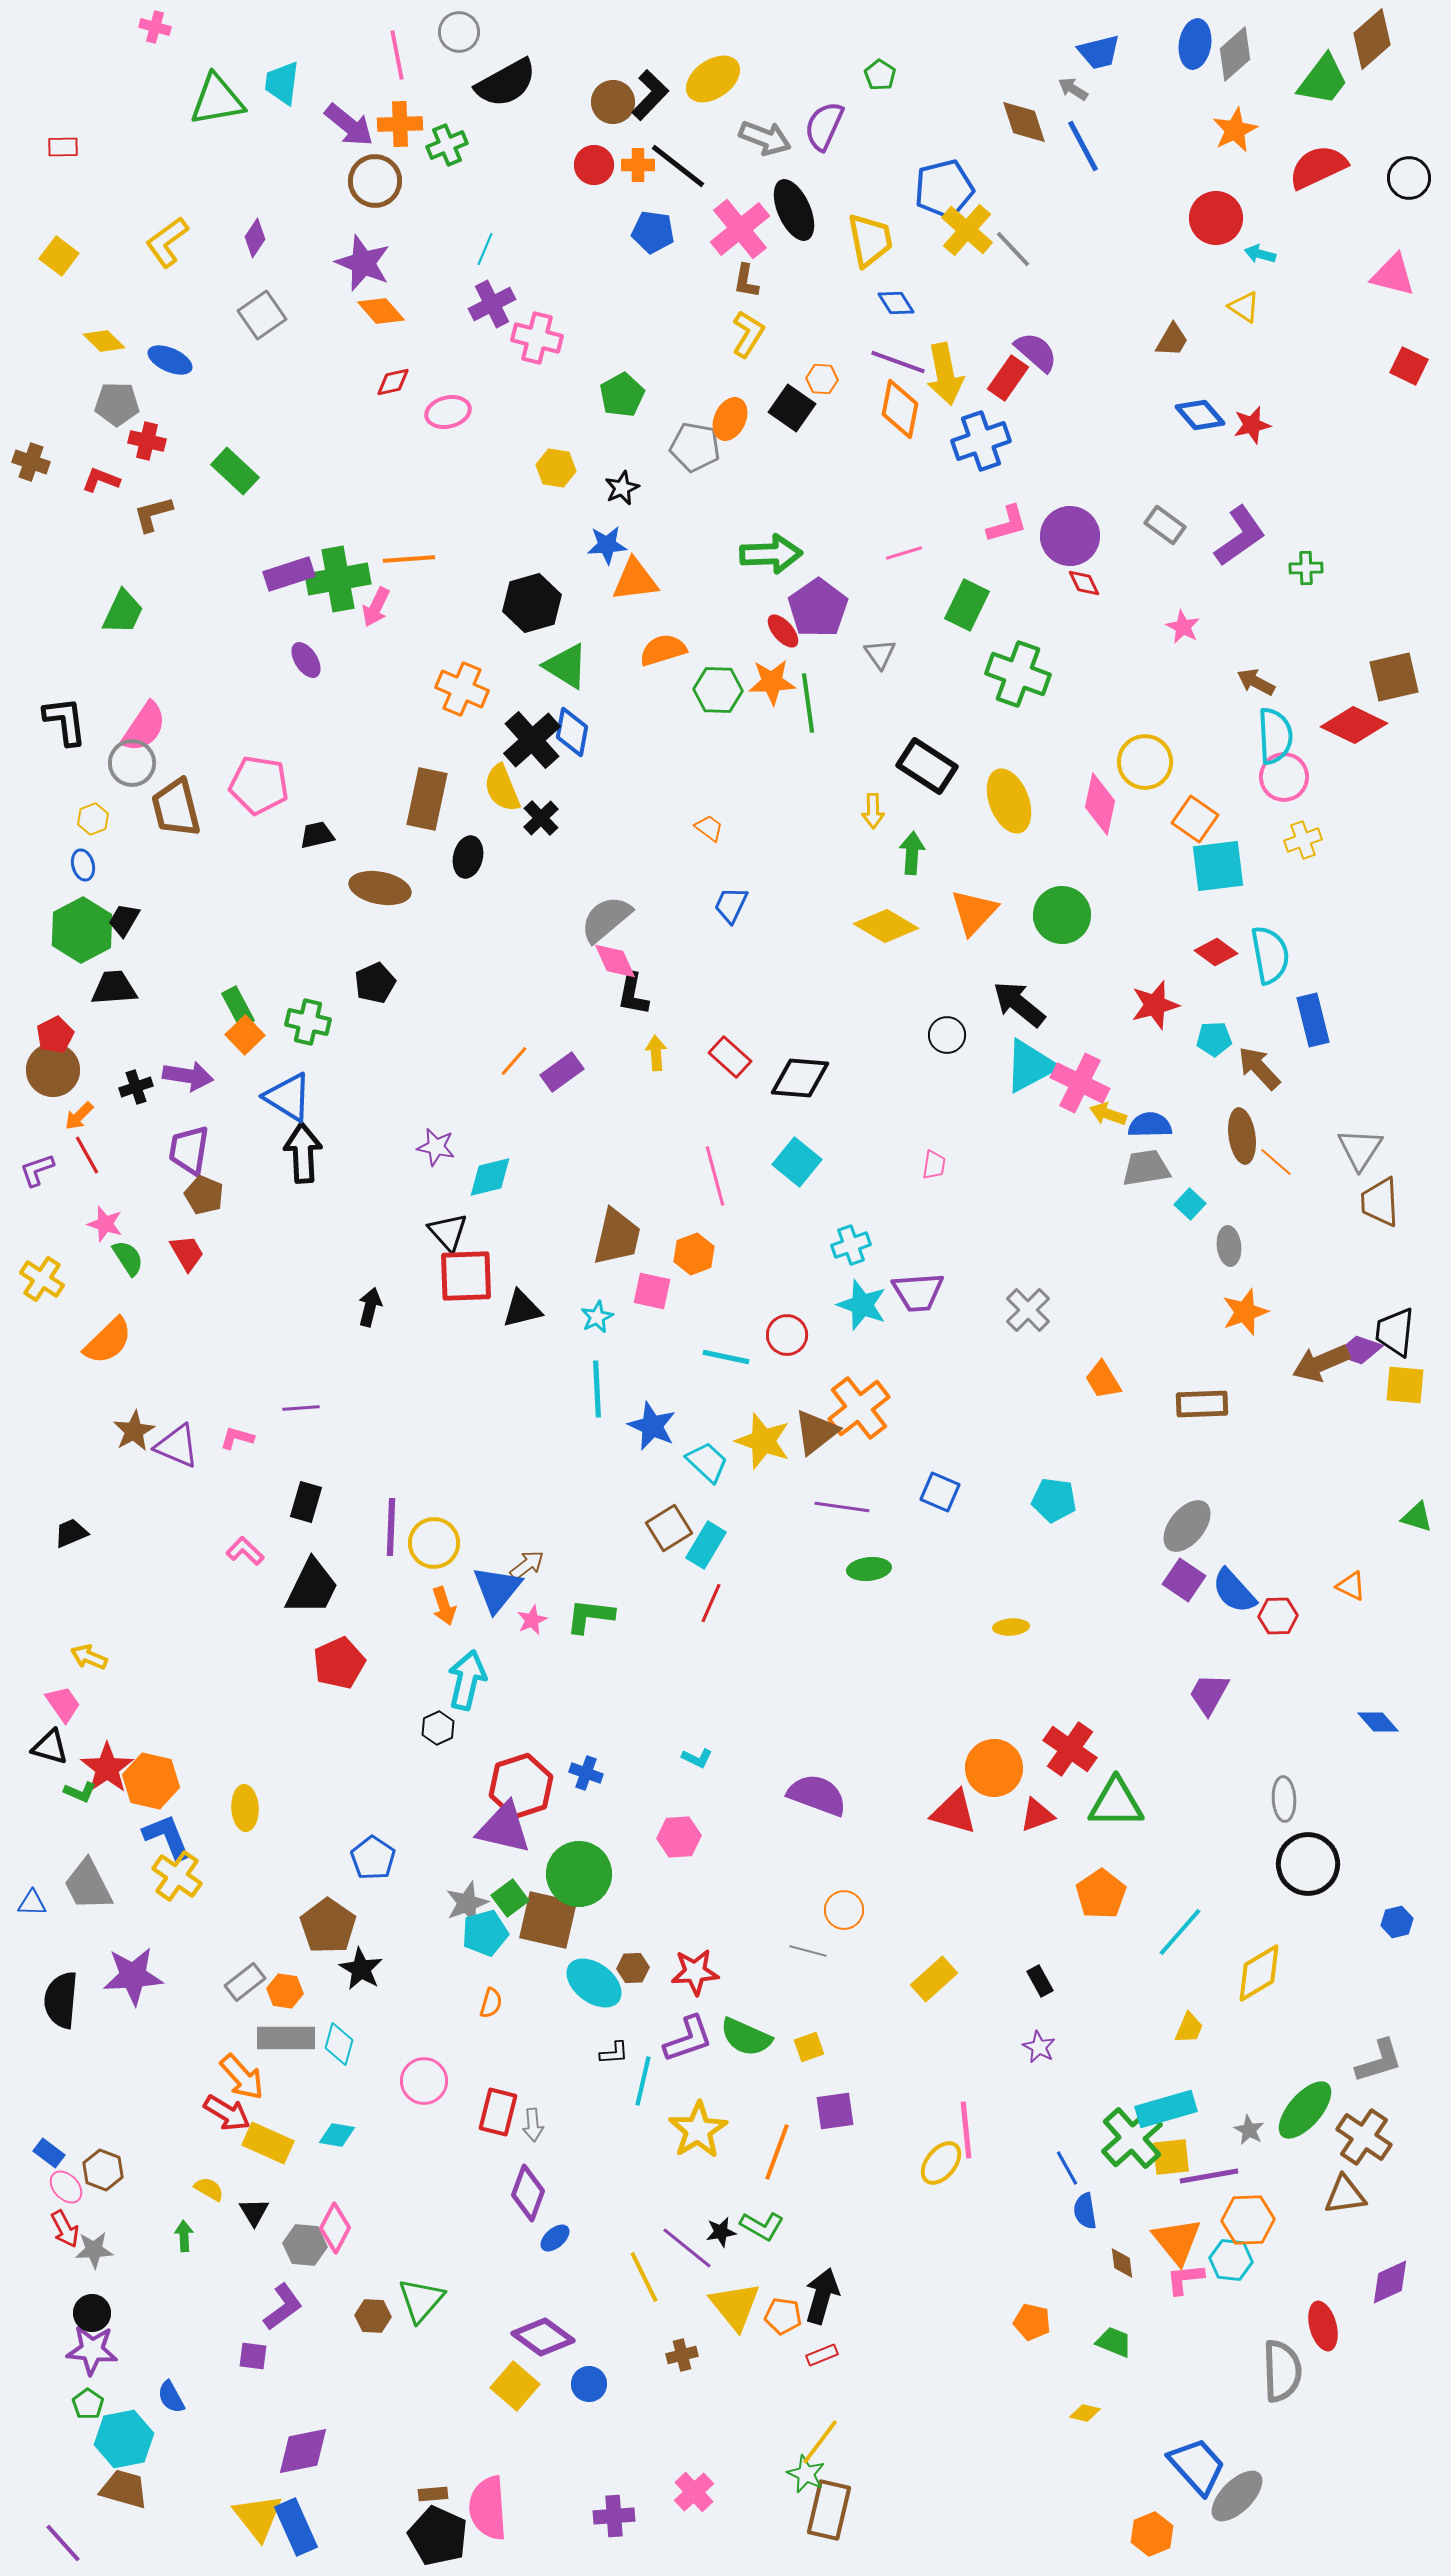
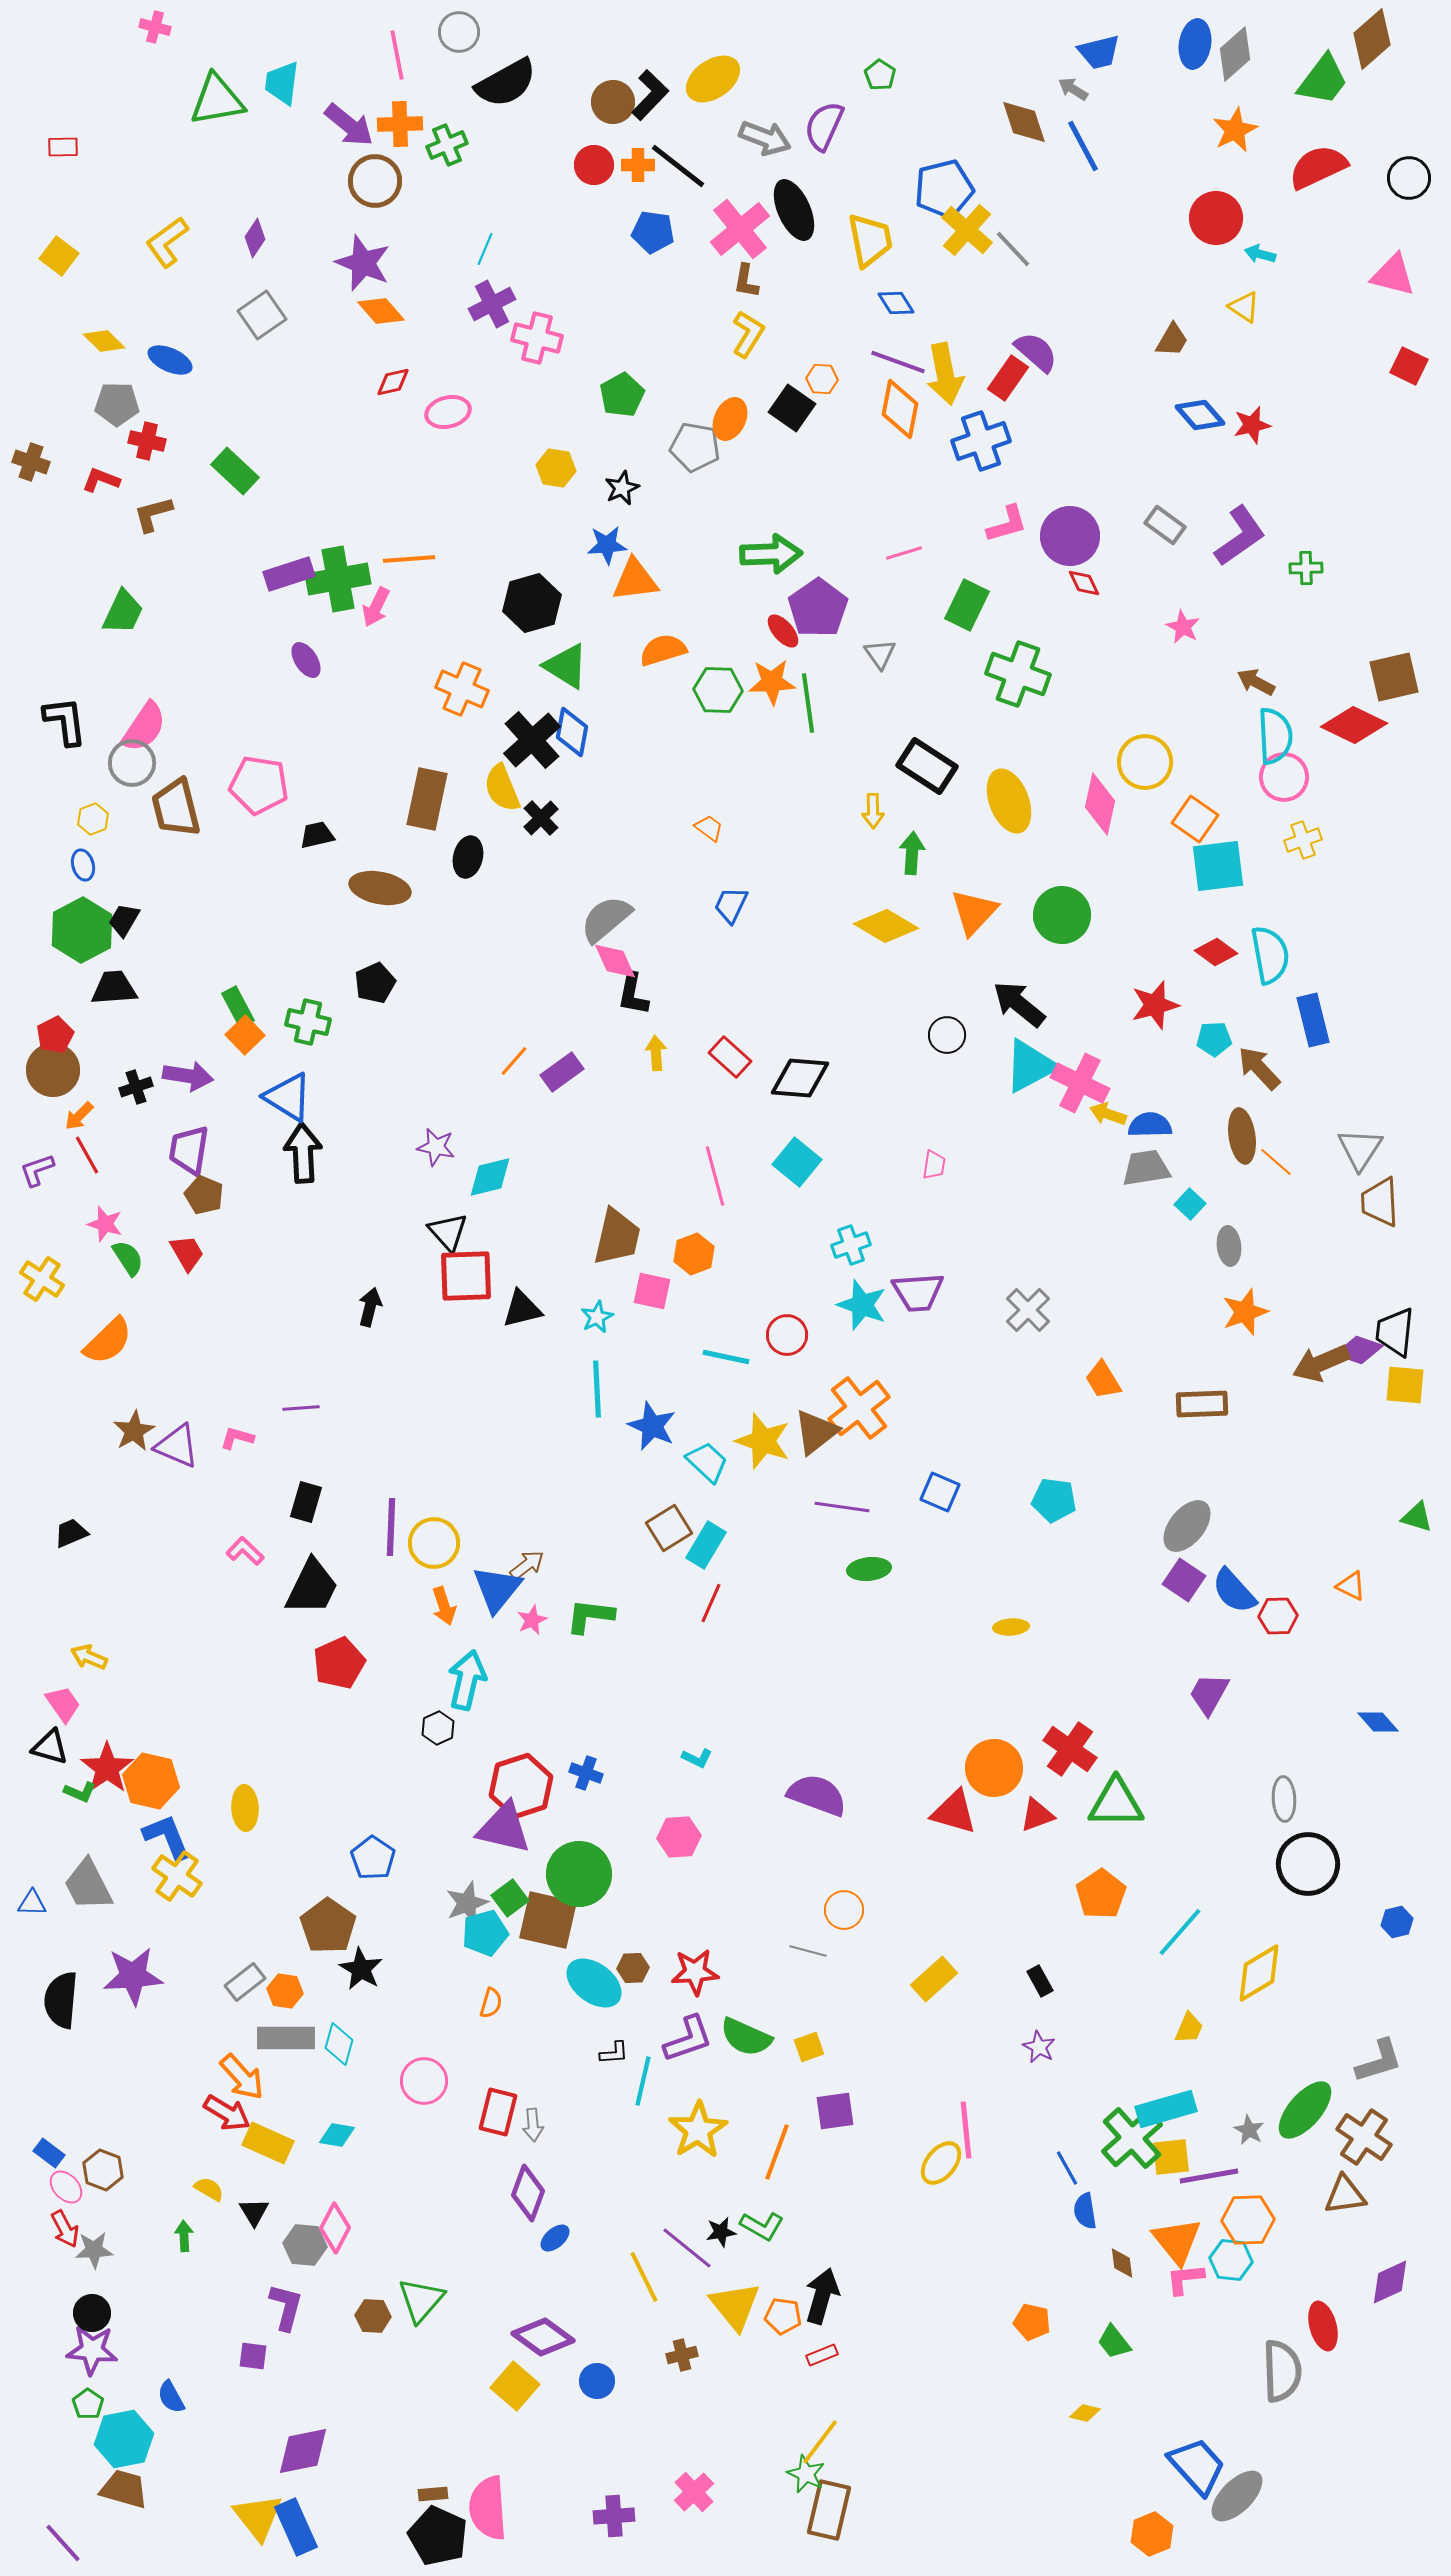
purple L-shape at (283, 2307): moved 3 px right; rotated 39 degrees counterclockwise
green trapezoid at (1114, 2342): rotated 150 degrees counterclockwise
blue circle at (589, 2384): moved 8 px right, 3 px up
